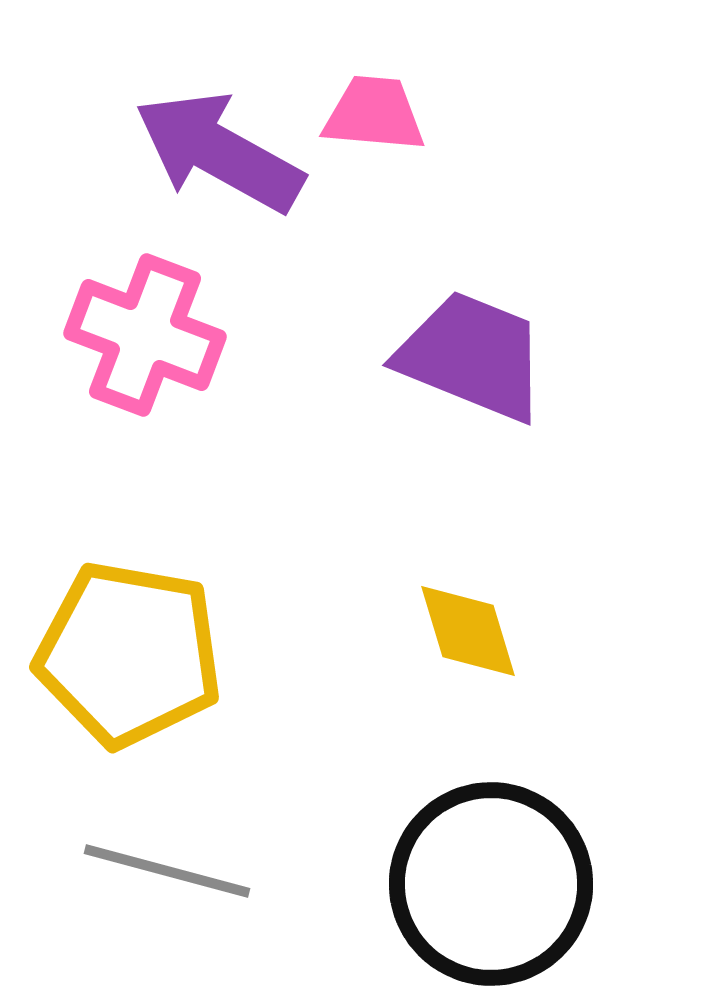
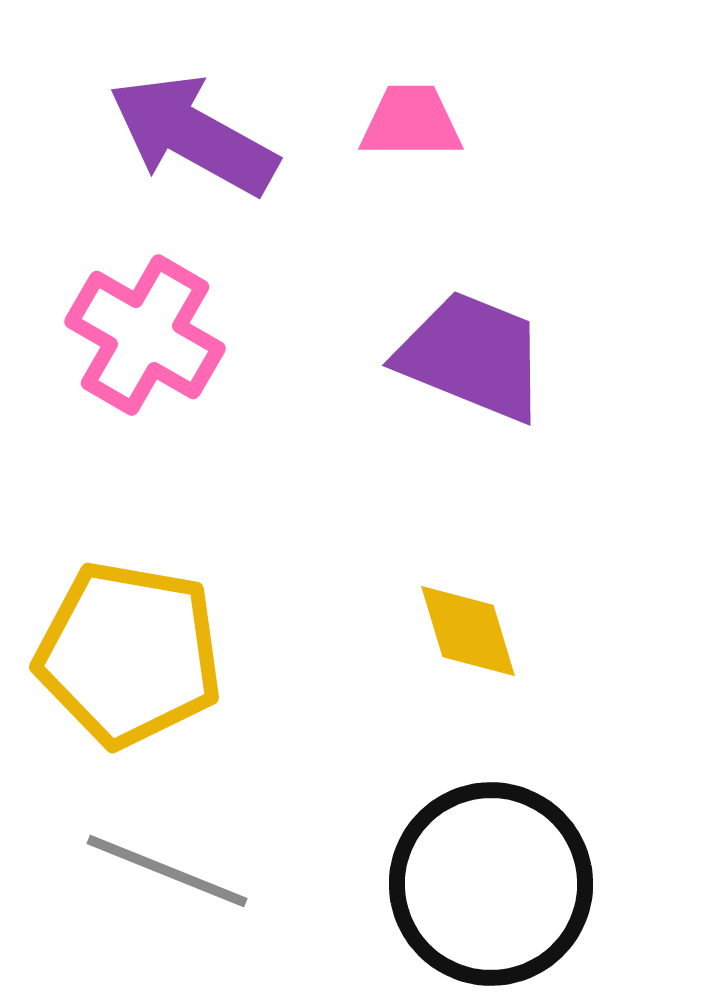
pink trapezoid: moved 37 px right, 8 px down; rotated 5 degrees counterclockwise
purple arrow: moved 26 px left, 17 px up
pink cross: rotated 9 degrees clockwise
gray line: rotated 7 degrees clockwise
